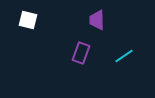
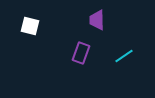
white square: moved 2 px right, 6 px down
